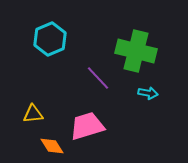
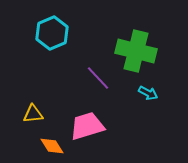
cyan hexagon: moved 2 px right, 6 px up
cyan arrow: rotated 18 degrees clockwise
